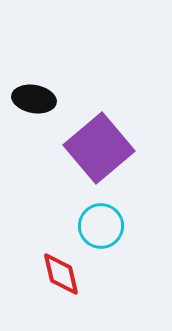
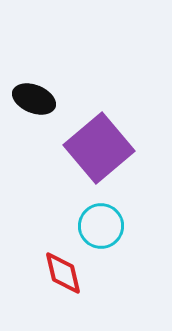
black ellipse: rotated 12 degrees clockwise
red diamond: moved 2 px right, 1 px up
